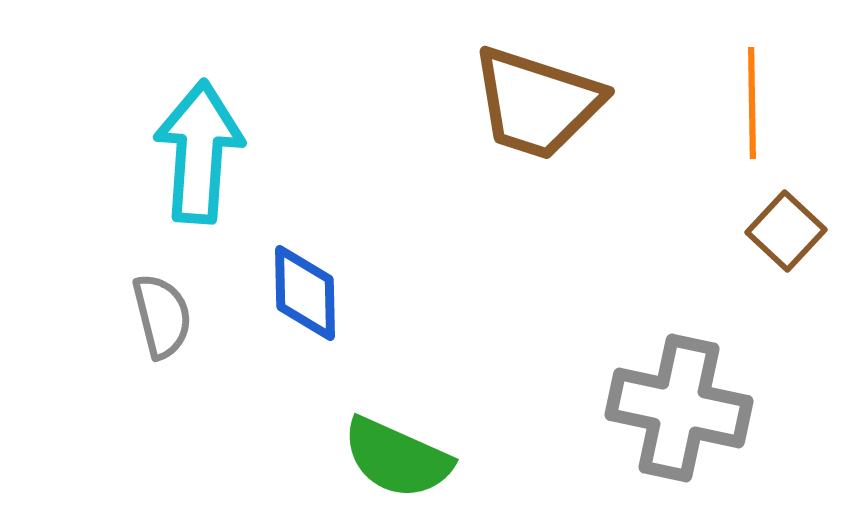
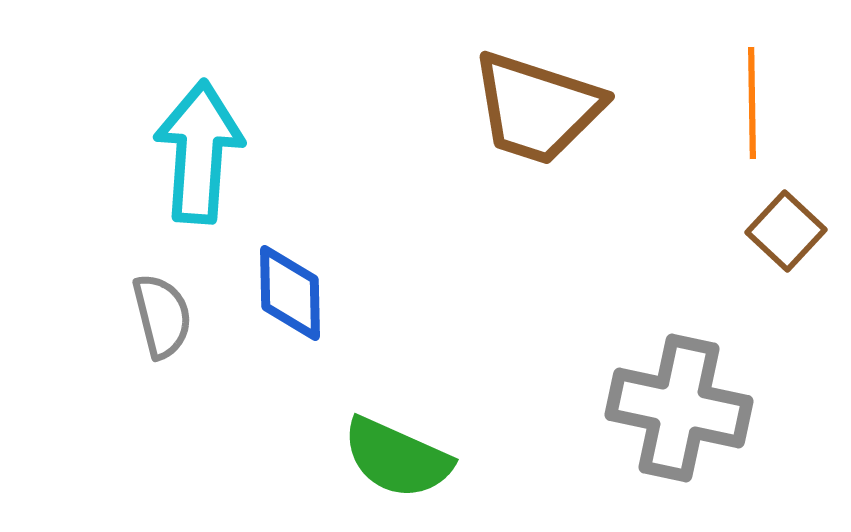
brown trapezoid: moved 5 px down
blue diamond: moved 15 px left
